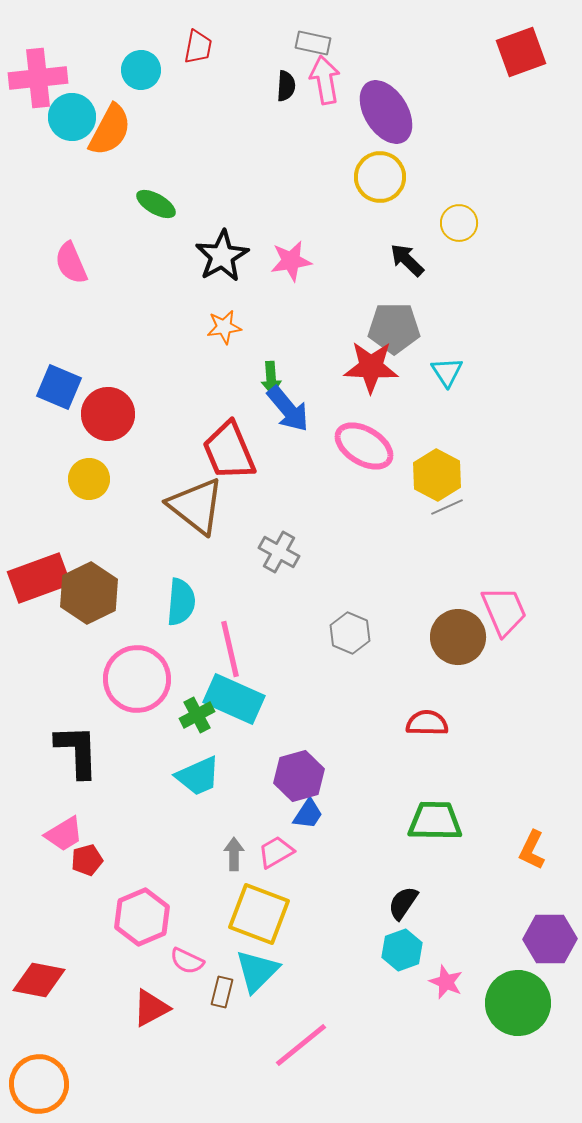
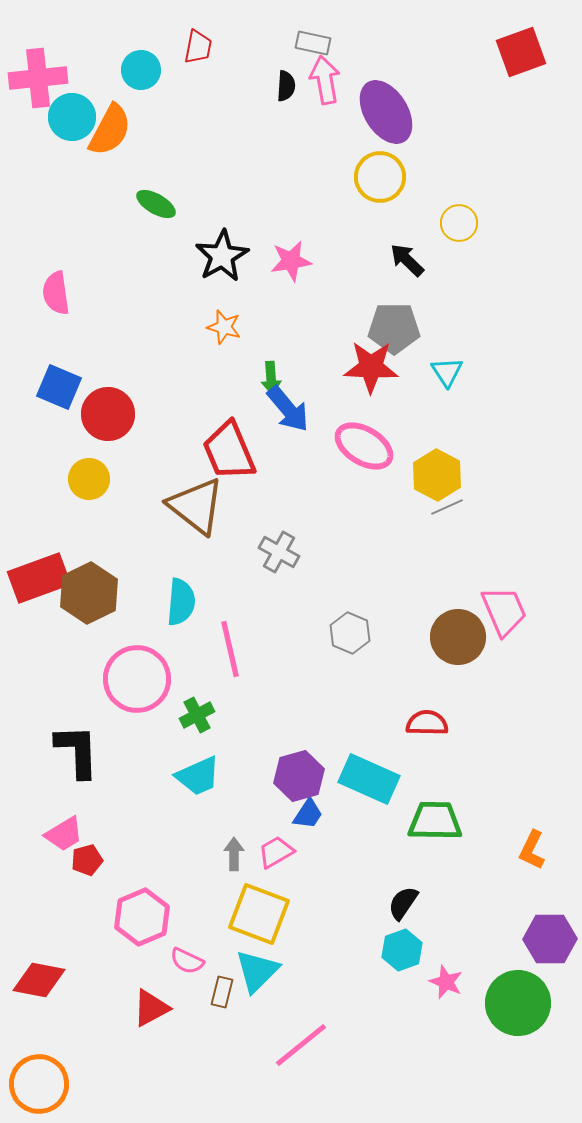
pink semicircle at (71, 263): moved 15 px left, 30 px down; rotated 15 degrees clockwise
orange star at (224, 327): rotated 24 degrees clockwise
cyan rectangle at (234, 699): moved 135 px right, 80 px down
